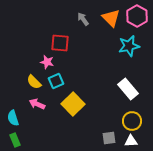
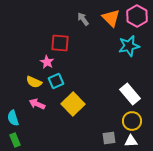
pink star: rotated 16 degrees clockwise
yellow semicircle: rotated 21 degrees counterclockwise
white rectangle: moved 2 px right, 5 px down
